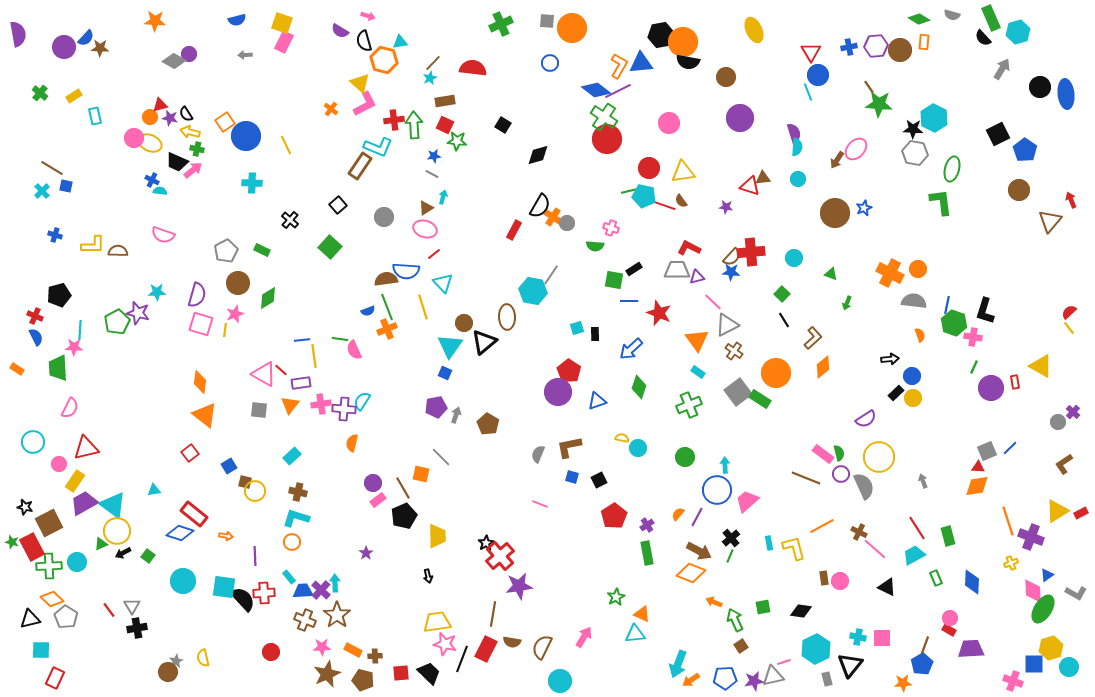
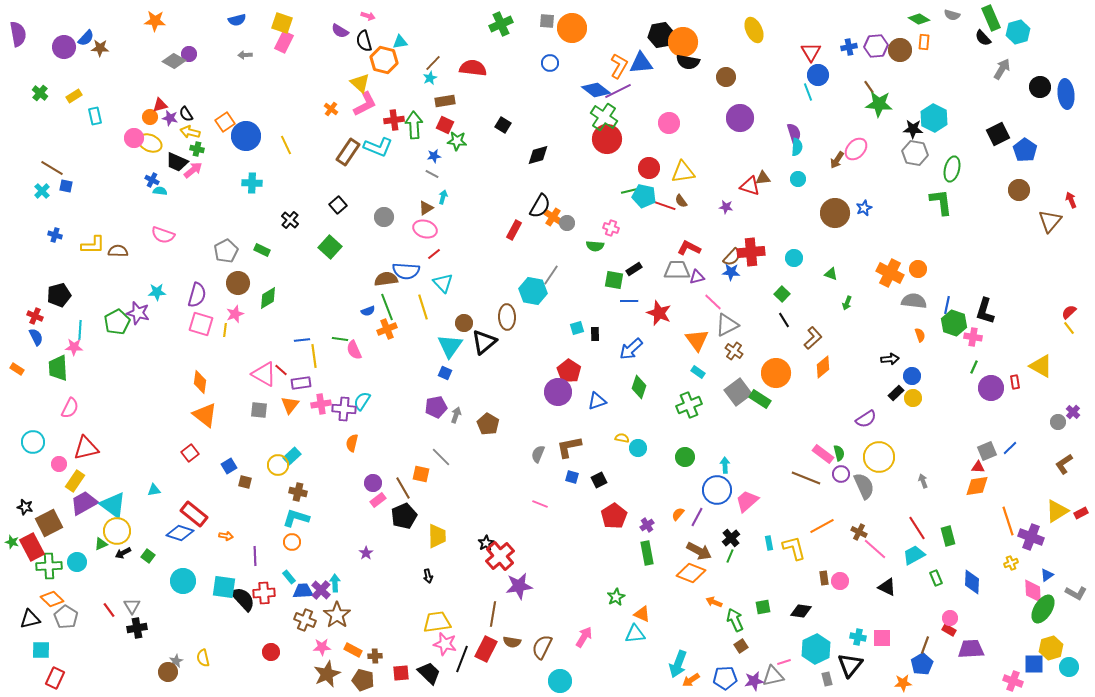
brown rectangle at (360, 166): moved 12 px left, 14 px up
yellow circle at (255, 491): moved 23 px right, 26 px up
